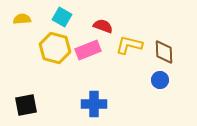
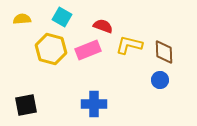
yellow hexagon: moved 4 px left, 1 px down
